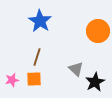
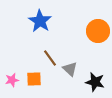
brown line: moved 13 px right, 1 px down; rotated 54 degrees counterclockwise
gray triangle: moved 6 px left
black star: rotated 30 degrees counterclockwise
